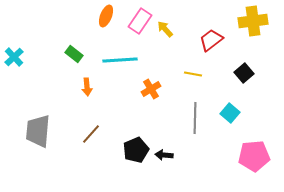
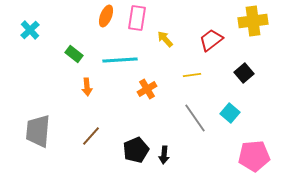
pink rectangle: moved 3 px left, 3 px up; rotated 25 degrees counterclockwise
yellow arrow: moved 10 px down
cyan cross: moved 16 px right, 27 px up
yellow line: moved 1 px left, 1 px down; rotated 18 degrees counterclockwise
orange cross: moved 4 px left
gray line: rotated 36 degrees counterclockwise
brown line: moved 2 px down
black arrow: rotated 90 degrees counterclockwise
